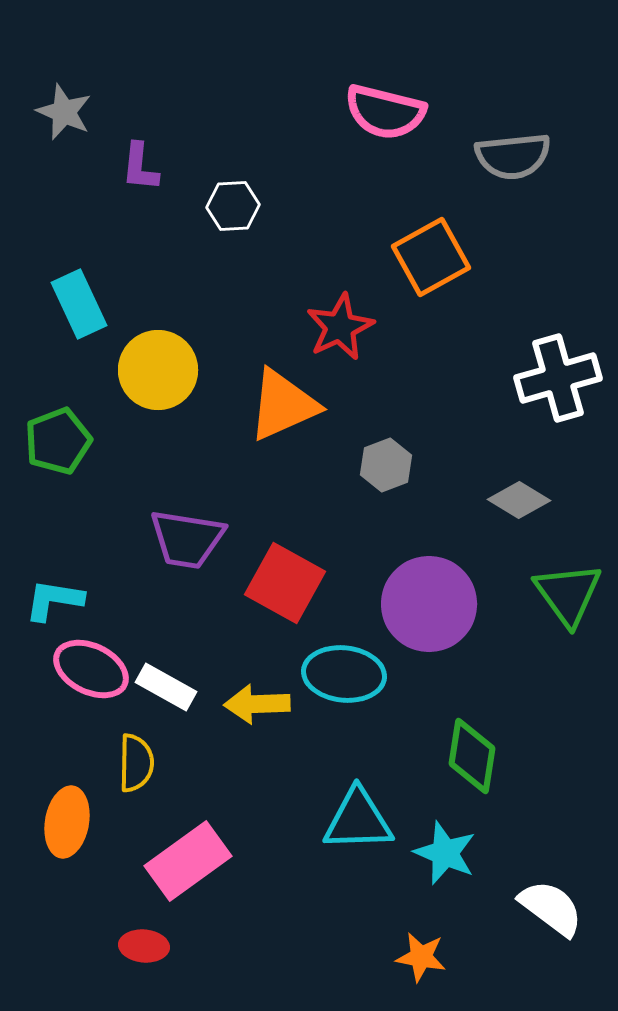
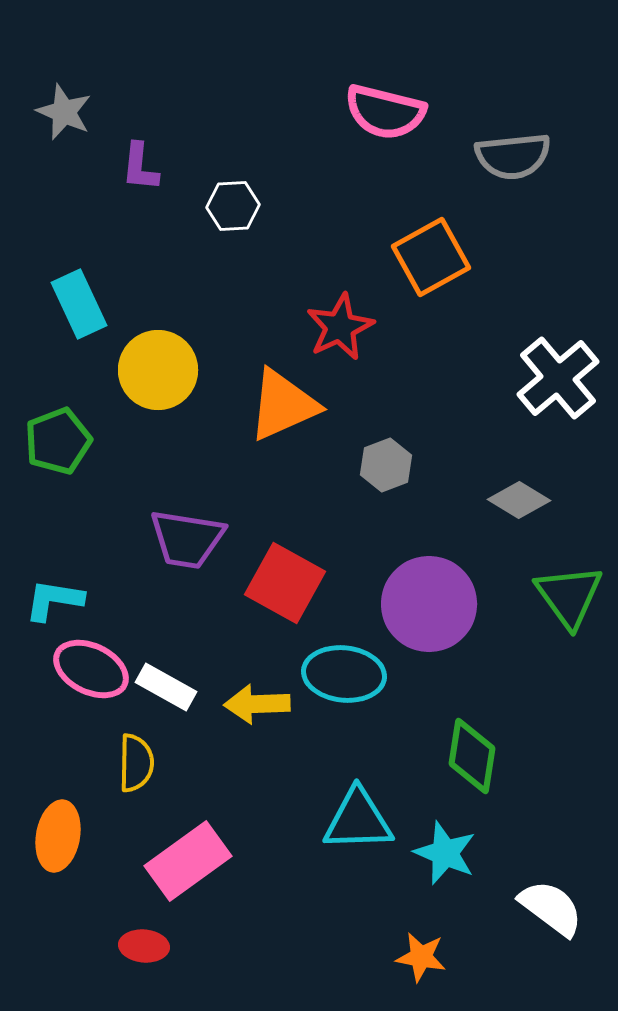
white cross: rotated 24 degrees counterclockwise
green triangle: moved 1 px right, 2 px down
orange ellipse: moved 9 px left, 14 px down
